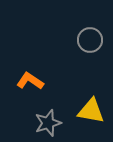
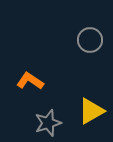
yellow triangle: rotated 40 degrees counterclockwise
